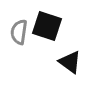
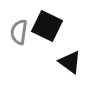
black square: rotated 8 degrees clockwise
